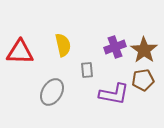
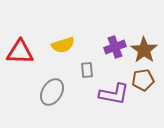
yellow semicircle: rotated 85 degrees clockwise
